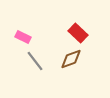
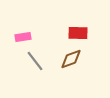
red rectangle: rotated 42 degrees counterclockwise
pink rectangle: rotated 35 degrees counterclockwise
